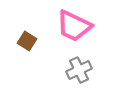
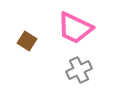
pink trapezoid: moved 1 px right, 2 px down
